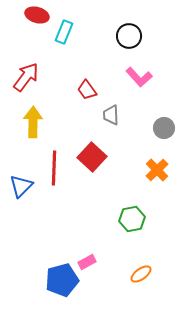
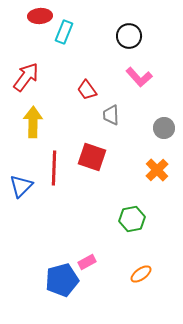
red ellipse: moved 3 px right, 1 px down; rotated 20 degrees counterclockwise
red square: rotated 24 degrees counterclockwise
